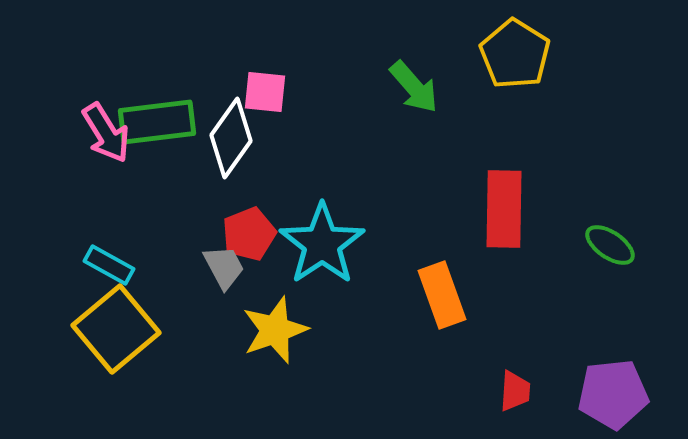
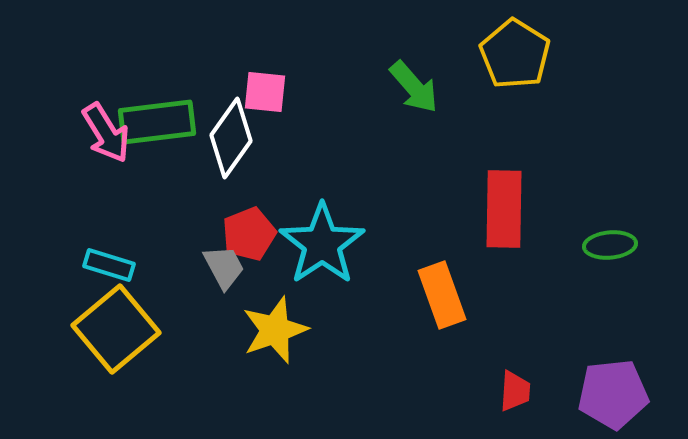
green ellipse: rotated 39 degrees counterclockwise
cyan rectangle: rotated 12 degrees counterclockwise
